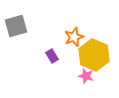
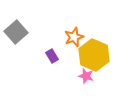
gray square: moved 6 px down; rotated 25 degrees counterclockwise
